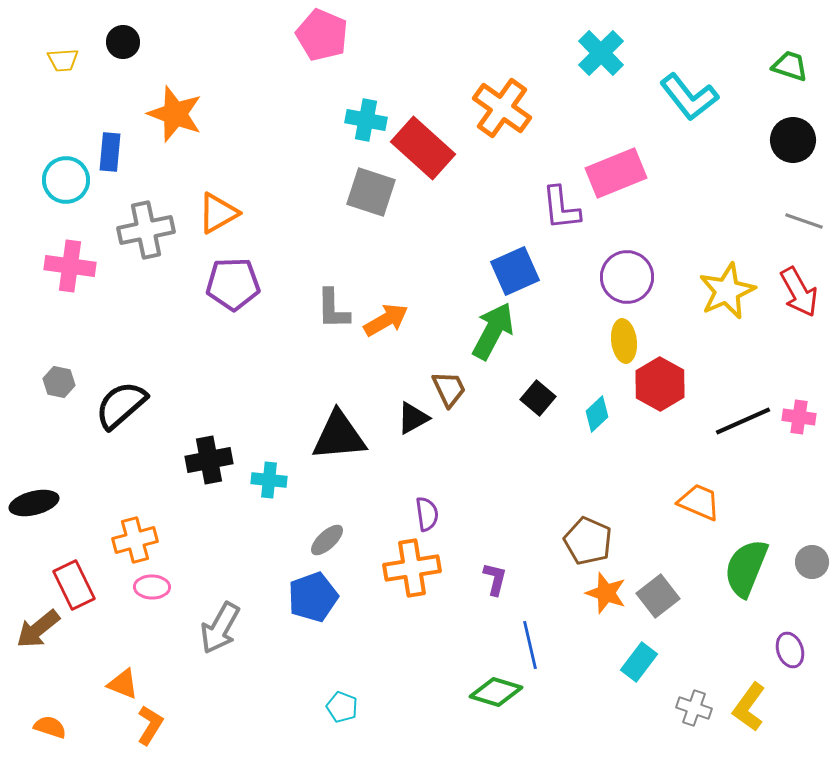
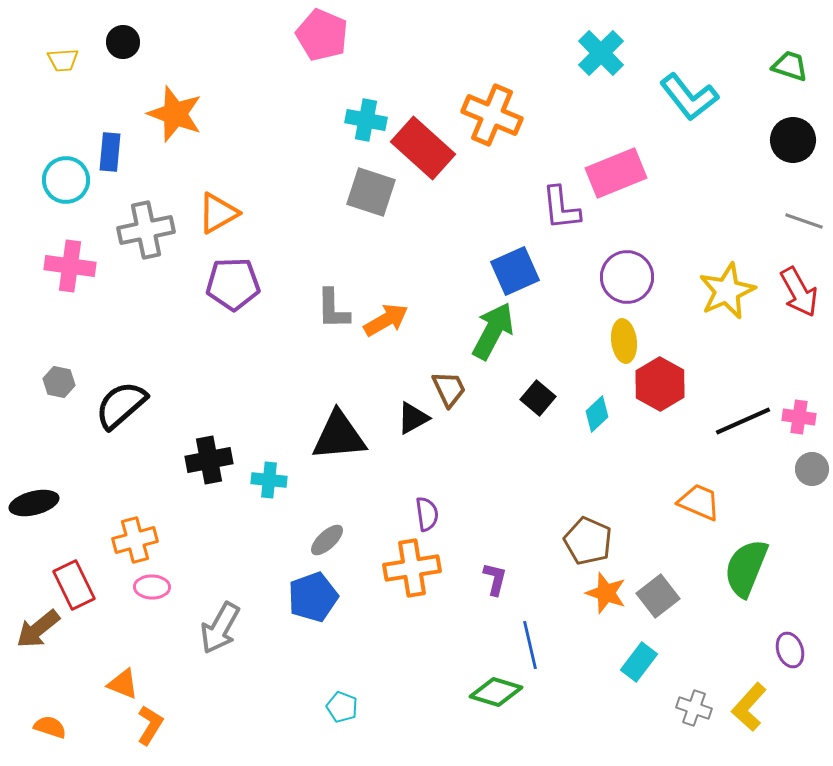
orange cross at (502, 108): moved 10 px left, 7 px down; rotated 12 degrees counterclockwise
gray circle at (812, 562): moved 93 px up
yellow L-shape at (749, 707): rotated 6 degrees clockwise
